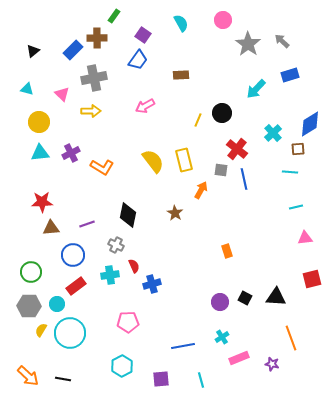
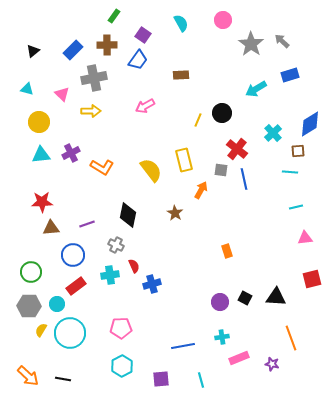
brown cross at (97, 38): moved 10 px right, 7 px down
gray star at (248, 44): moved 3 px right
cyan arrow at (256, 89): rotated 15 degrees clockwise
brown square at (298, 149): moved 2 px down
cyan triangle at (40, 153): moved 1 px right, 2 px down
yellow semicircle at (153, 161): moved 2 px left, 9 px down
pink pentagon at (128, 322): moved 7 px left, 6 px down
cyan cross at (222, 337): rotated 24 degrees clockwise
